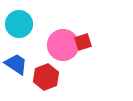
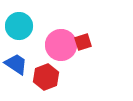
cyan circle: moved 2 px down
pink circle: moved 2 px left
